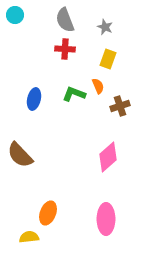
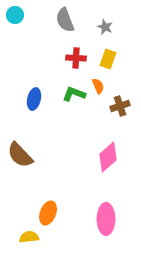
red cross: moved 11 px right, 9 px down
